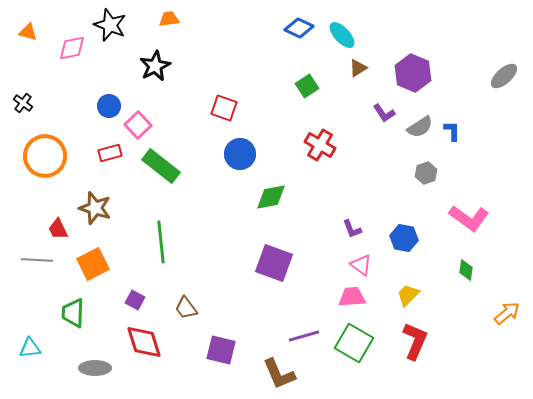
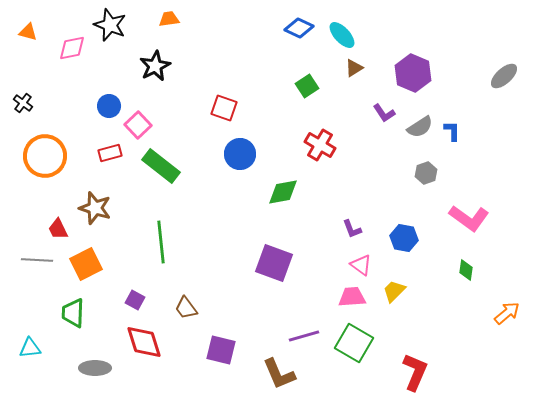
brown triangle at (358, 68): moved 4 px left
green diamond at (271, 197): moved 12 px right, 5 px up
orange square at (93, 264): moved 7 px left
yellow trapezoid at (408, 295): moved 14 px left, 4 px up
red L-shape at (415, 341): moved 31 px down
